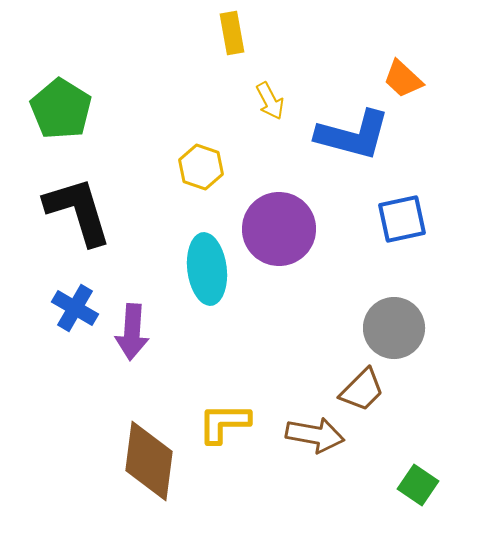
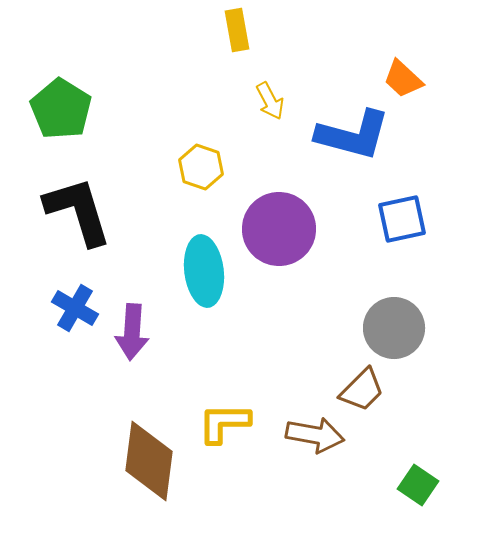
yellow rectangle: moved 5 px right, 3 px up
cyan ellipse: moved 3 px left, 2 px down
